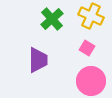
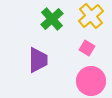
yellow cross: rotated 25 degrees clockwise
